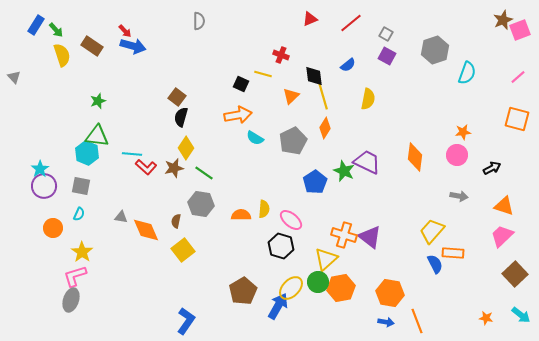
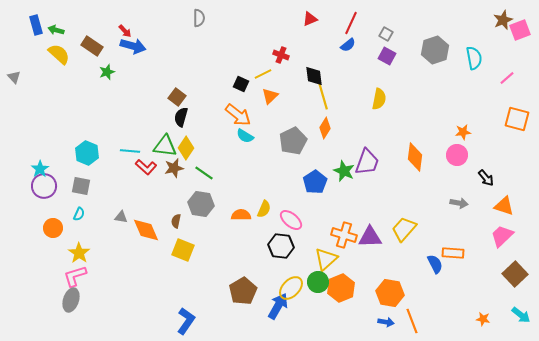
gray semicircle at (199, 21): moved 3 px up
red line at (351, 23): rotated 25 degrees counterclockwise
blue rectangle at (36, 25): rotated 48 degrees counterclockwise
green arrow at (56, 30): rotated 147 degrees clockwise
yellow semicircle at (62, 55): moved 3 px left, 1 px up; rotated 30 degrees counterclockwise
blue semicircle at (348, 65): moved 20 px up
cyan semicircle at (467, 73): moved 7 px right, 15 px up; rotated 30 degrees counterclockwise
yellow line at (263, 74): rotated 42 degrees counterclockwise
pink line at (518, 77): moved 11 px left, 1 px down
orange triangle at (291, 96): moved 21 px left
yellow semicircle at (368, 99): moved 11 px right
green star at (98, 101): moved 9 px right, 29 px up
orange arrow at (238, 115): rotated 48 degrees clockwise
green triangle at (97, 136): moved 68 px right, 10 px down
cyan semicircle at (255, 138): moved 10 px left, 2 px up
cyan line at (132, 154): moved 2 px left, 3 px up
purple trapezoid at (367, 162): rotated 84 degrees clockwise
black arrow at (492, 168): moved 6 px left, 10 px down; rotated 78 degrees clockwise
gray arrow at (459, 196): moved 7 px down
yellow semicircle at (264, 209): rotated 18 degrees clockwise
yellow trapezoid at (432, 231): moved 28 px left, 2 px up
purple triangle at (370, 237): rotated 40 degrees counterclockwise
black hexagon at (281, 246): rotated 10 degrees counterclockwise
yellow square at (183, 250): rotated 30 degrees counterclockwise
yellow star at (82, 252): moved 3 px left, 1 px down
orange hexagon at (341, 288): rotated 12 degrees counterclockwise
orange star at (486, 318): moved 3 px left, 1 px down
orange line at (417, 321): moved 5 px left
